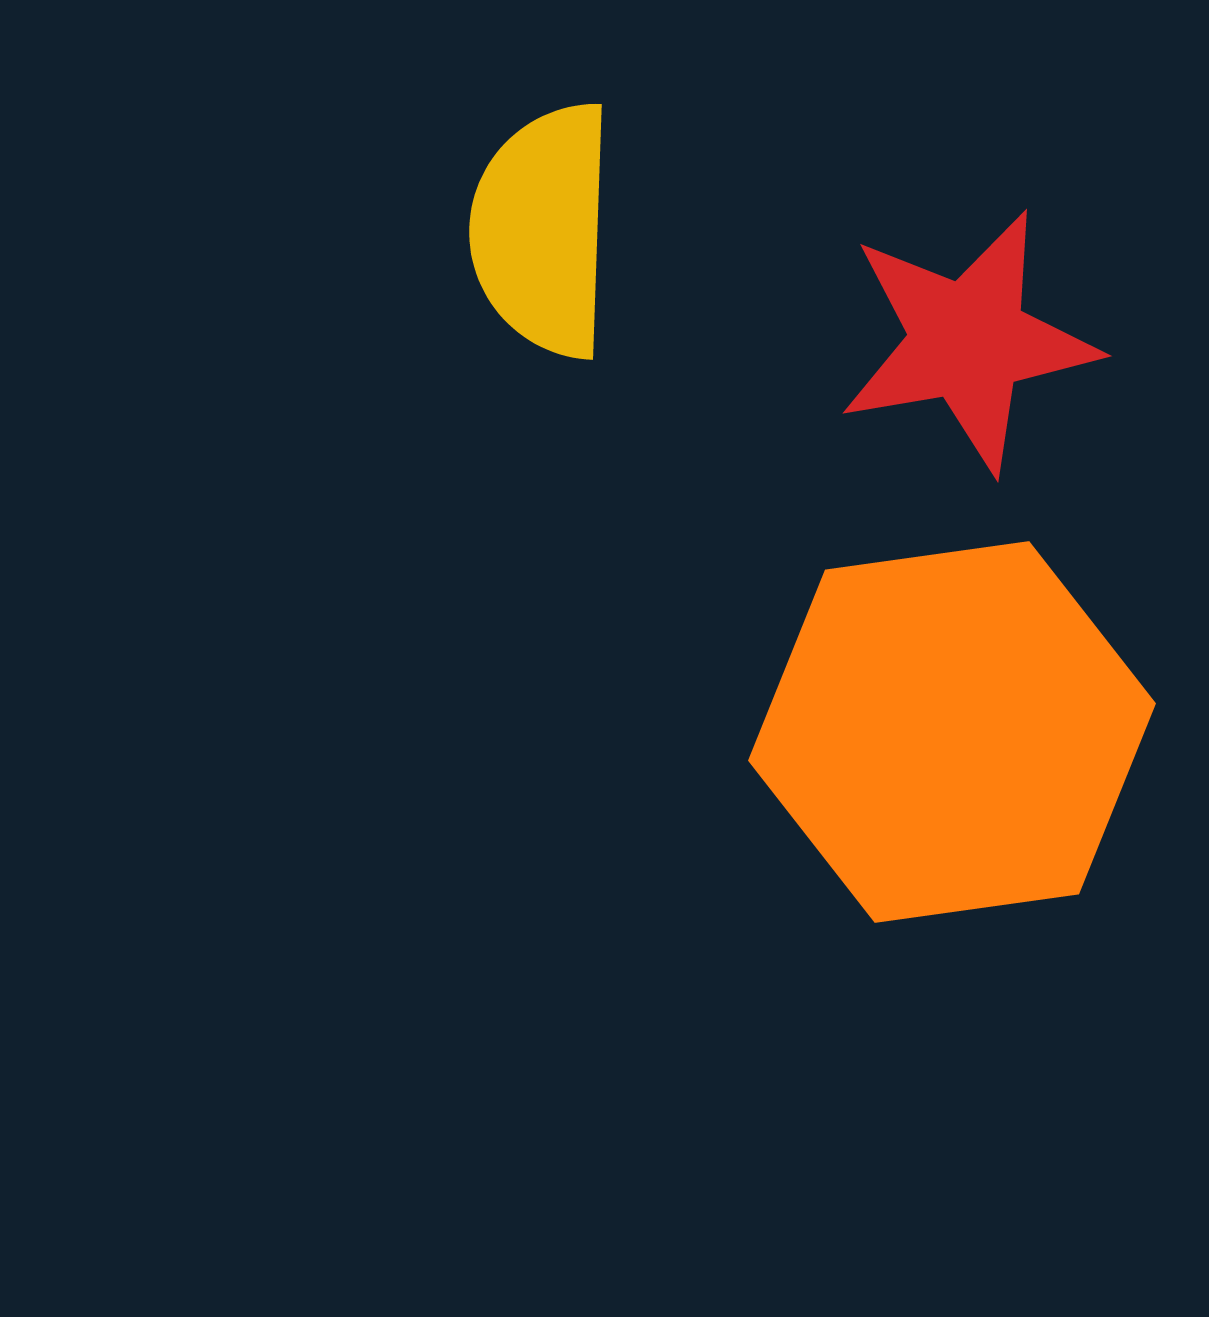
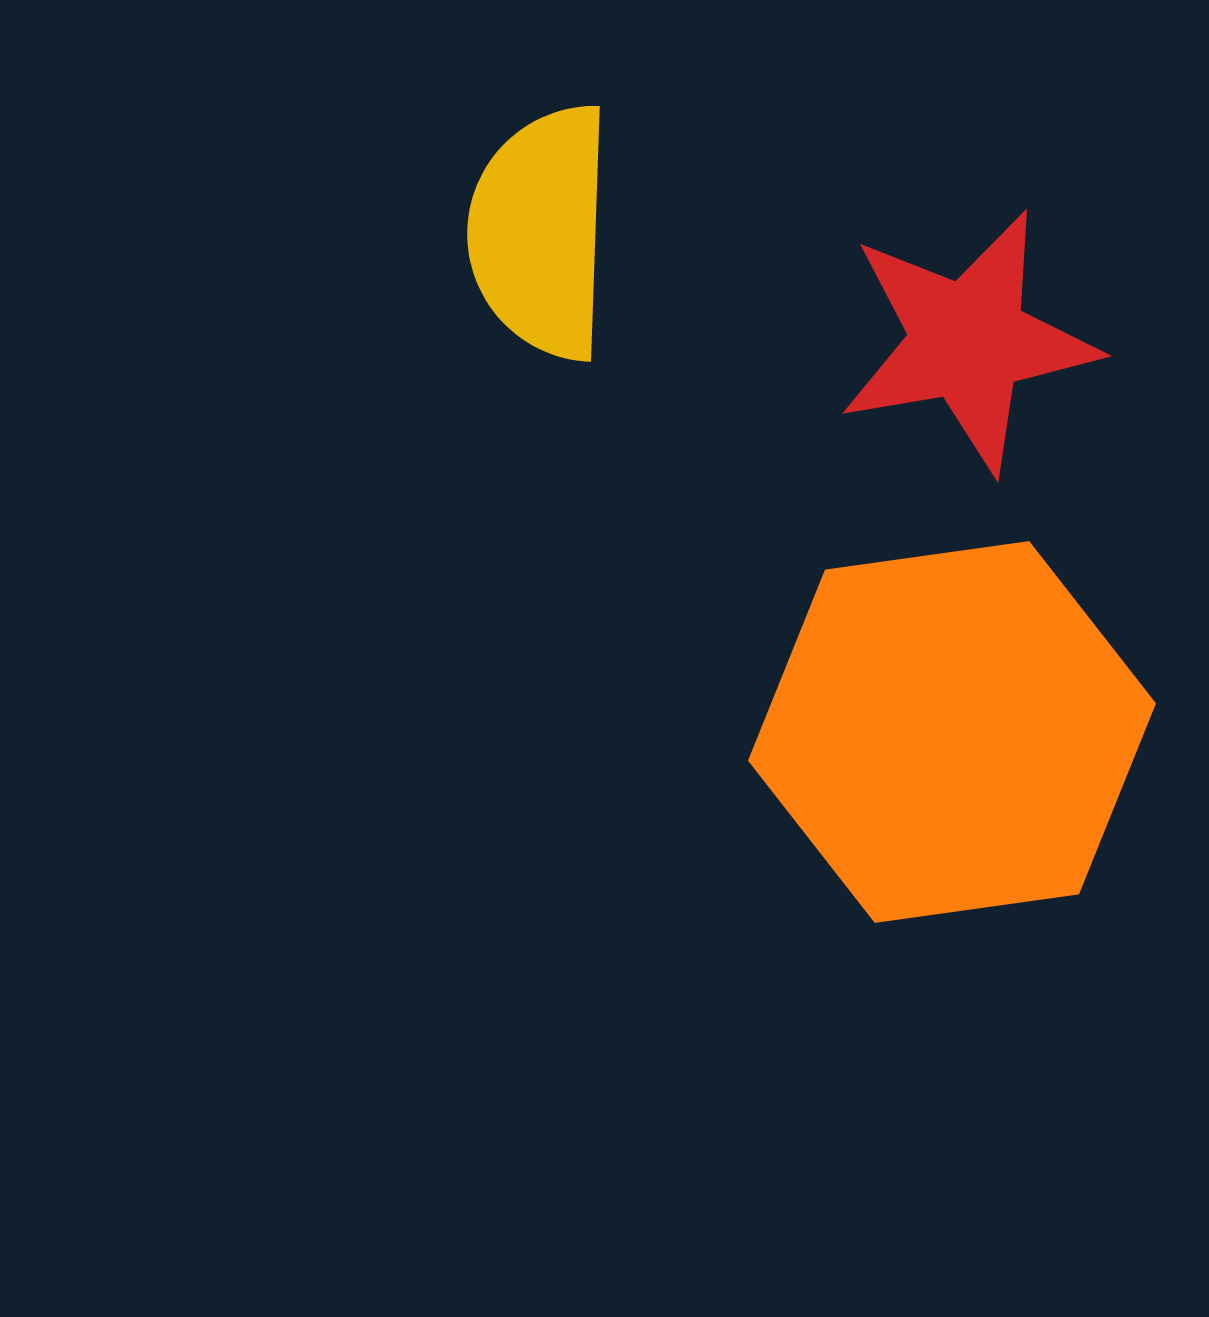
yellow semicircle: moved 2 px left, 2 px down
